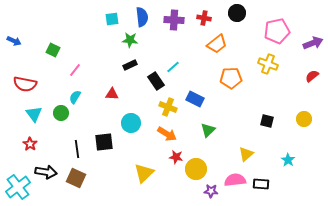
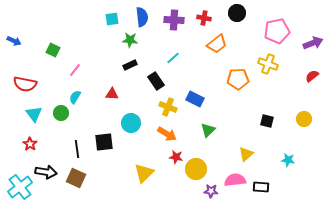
cyan line at (173, 67): moved 9 px up
orange pentagon at (231, 78): moved 7 px right, 1 px down
cyan star at (288, 160): rotated 24 degrees counterclockwise
black rectangle at (261, 184): moved 3 px down
cyan cross at (18, 187): moved 2 px right
